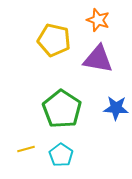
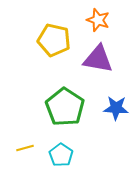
green pentagon: moved 3 px right, 2 px up
yellow line: moved 1 px left, 1 px up
